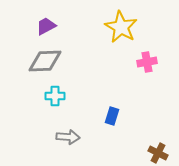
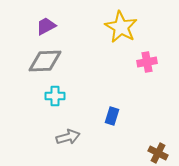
gray arrow: rotated 20 degrees counterclockwise
